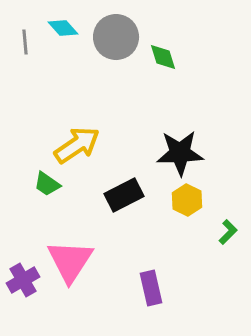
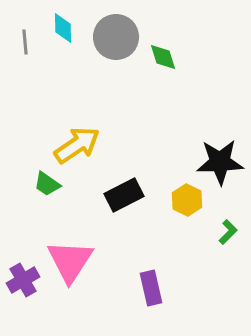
cyan diamond: rotated 40 degrees clockwise
black star: moved 40 px right, 9 px down
